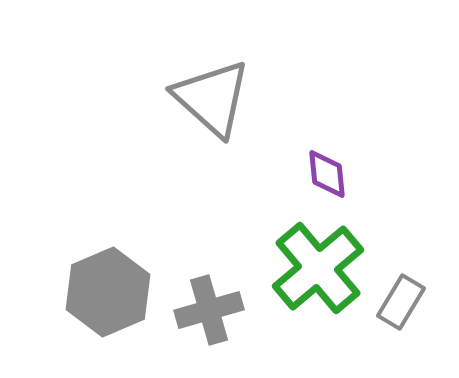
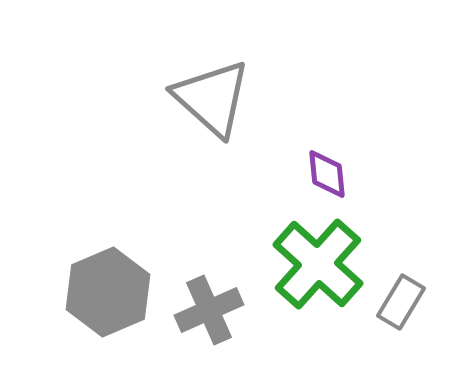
green cross: moved 4 px up; rotated 8 degrees counterclockwise
gray cross: rotated 8 degrees counterclockwise
